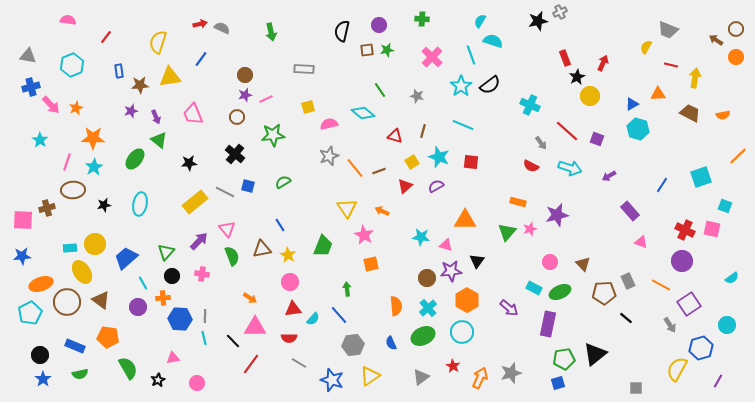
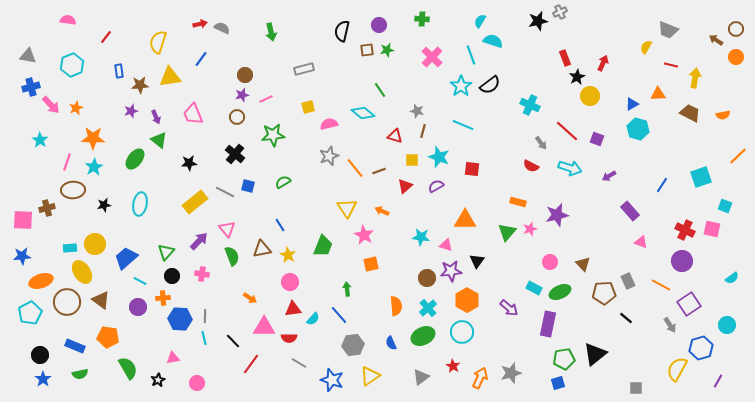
gray rectangle at (304, 69): rotated 18 degrees counterclockwise
purple star at (245, 95): moved 3 px left
gray star at (417, 96): moved 15 px down
yellow square at (412, 162): moved 2 px up; rotated 32 degrees clockwise
red square at (471, 162): moved 1 px right, 7 px down
cyan line at (143, 283): moved 3 px left, 2 px up; rotated 32 degrees counterclockwise
orange ellipse at (41, 284): moved 3 px up
pink triangle at (255, 327): moved 9 px right
